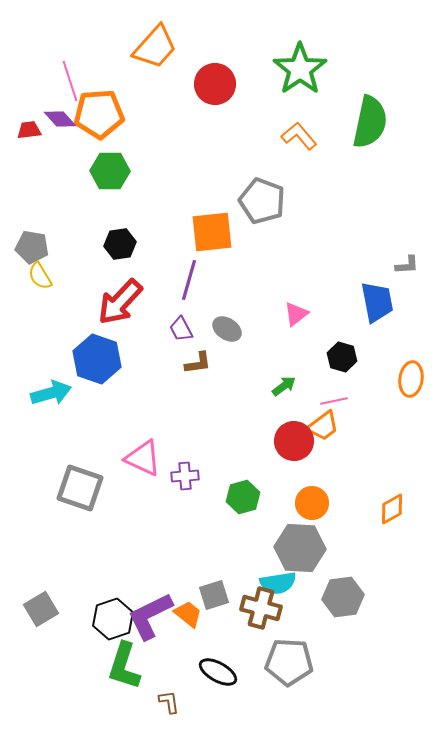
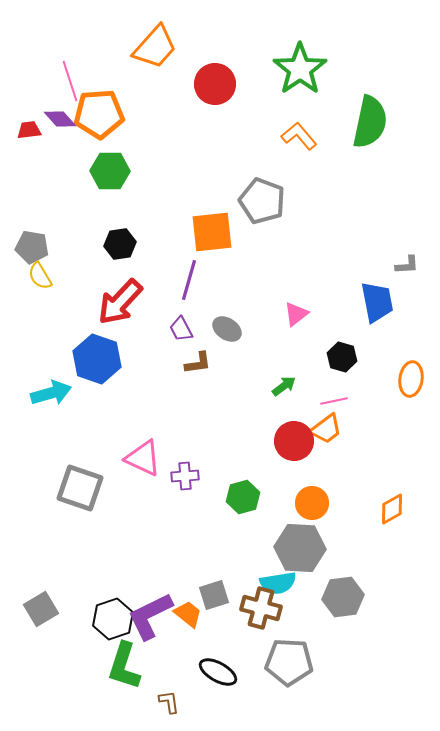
orange trapezoid at (323, 426): moved 3 px right, 3 px down
